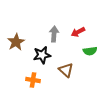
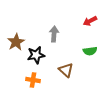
red arrow: moved 12 px right, 11 px up
black star: moved 6 px left
